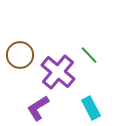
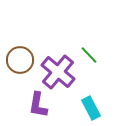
brown circle: moved 5 px down
purple L-shape: moved 3 px up; rotated 48 degrees counterclockwise
